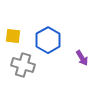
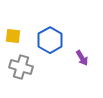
blue hexagon: moved 2 px right
gray cross: moved 2 px left, 2 px down
